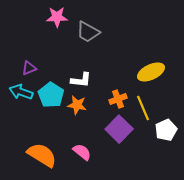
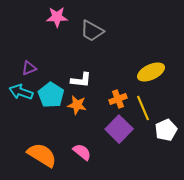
gray trapezoid: moved 4 px right, 1 px up
